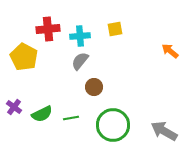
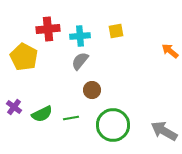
yellow square: moved 1 px right, 2 px down
brown circle: moved 2 px left, 3 px down
